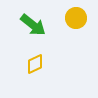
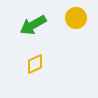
green arrow: rotated 112 degrees clockwise
